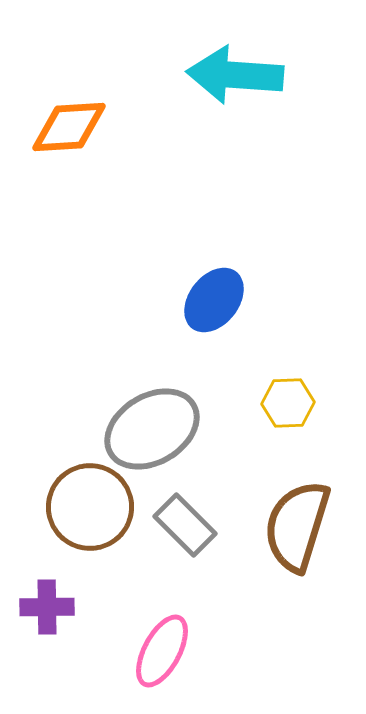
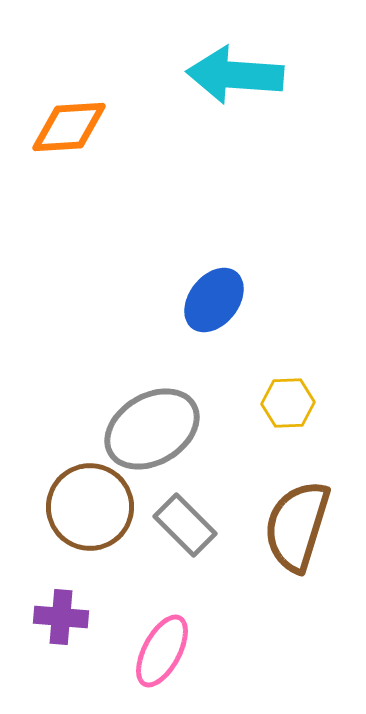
purple cross: moved 14 px right, 10 px down; rotated 6 degrees clockwise
